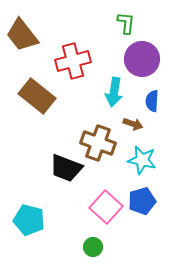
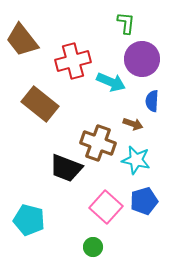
brown trapezoid: moved 5 px down
cyan arrow: moved 3 px left, 10 px up; rotated 76 degrees counterclockwise
brown rectangle: moved 3 px right, 8 px down
cyan star: moved 6 px left
blue pentagon: moved 2 px right
